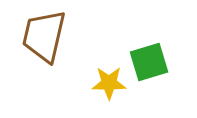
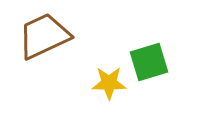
brown trapezoid: rotated 52 degrees clockwise
